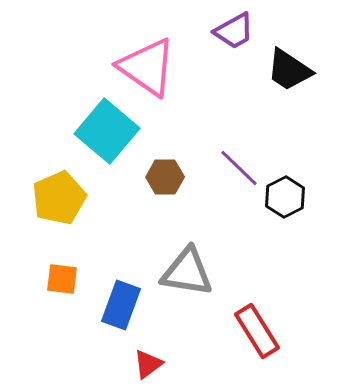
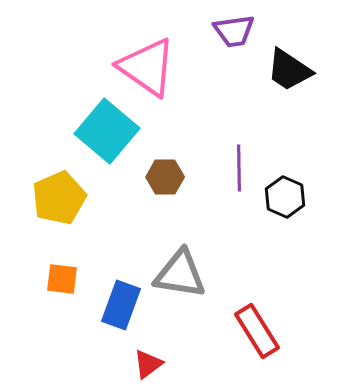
purple trapezoid: rotated 21 degrees clockwise
purple line: rotated 45 degrees clockwise
black hexagon: rotated 9 degrees counterclockwise
gray triangle: moved 7 px left, 2 px down
